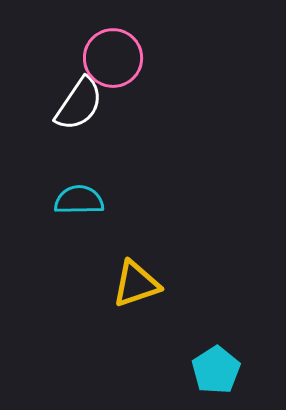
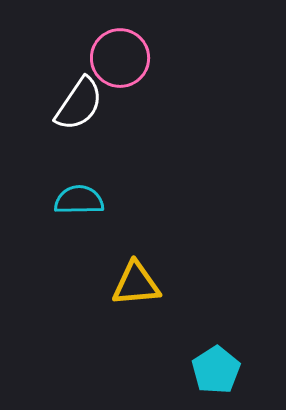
pink circle: moved 7 px right
yellow triangle: rotated 14 degrees clockwise
